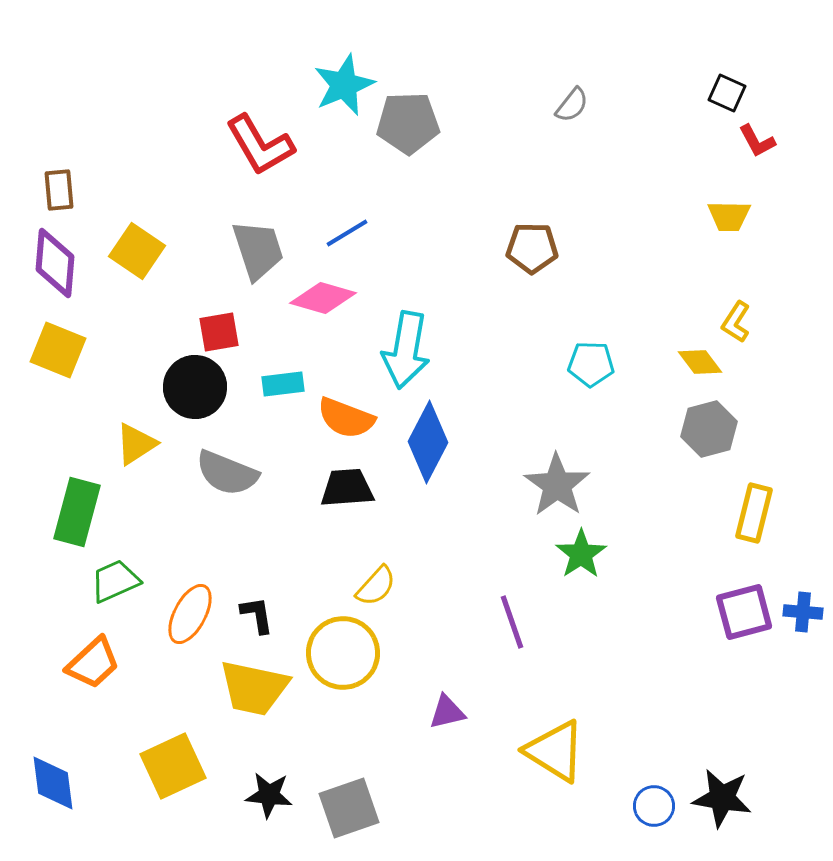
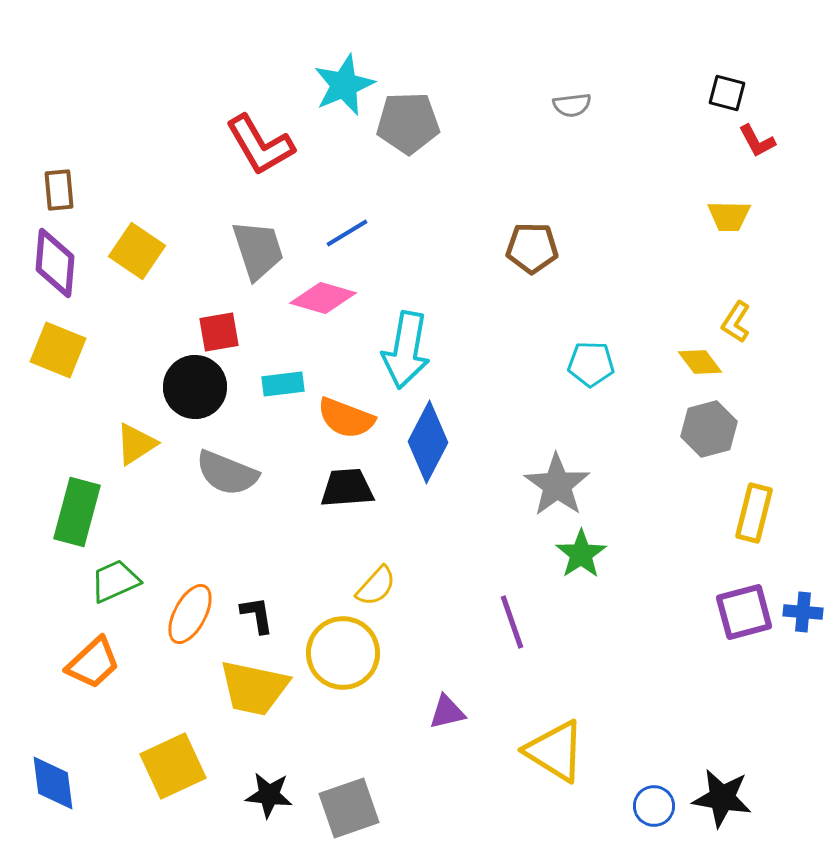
black square at (727, 93): rotated 9 degrees counterclockwise
gray semicircle at (572, 105): rotated 45 degrees clockwise
